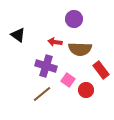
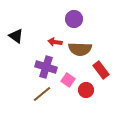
black triangle: moved 2 px left, 1 px down
purple cross: moved 1 px down
